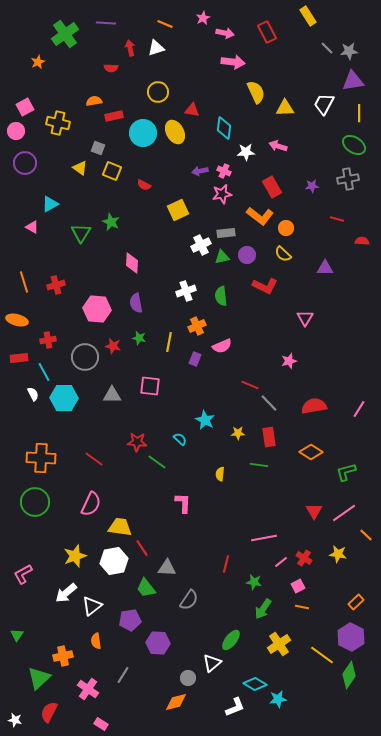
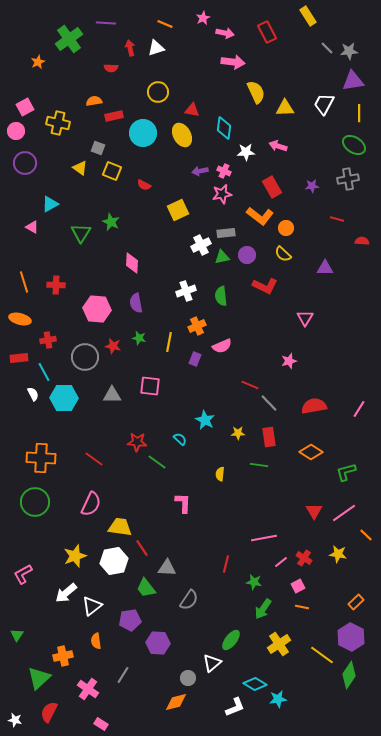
green cross at (65, 34): moved 4 px right, 5 px down
yellow ellipse at (175, 132): moved 7 px right, 3 px down
red cross at (56, 285): rotated 18 degrees clockwise
orange ellipse at (17, 320): moved 3 px right, 1 px up
